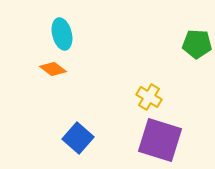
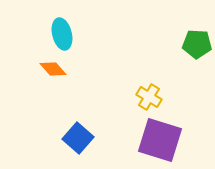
orange diamond: rotated 12 degrees clockwise
